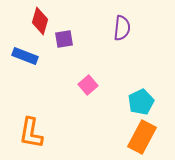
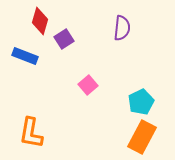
purple square: rotated 24 degrees counterclockwise
